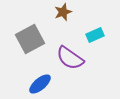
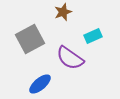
cyan rectangle: moved 2 px left, 1 px down
